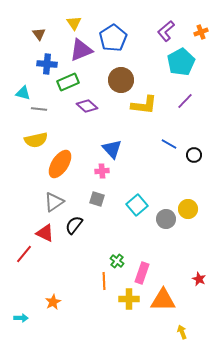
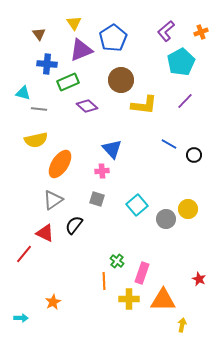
gray triangle: moved 1 px left, 2 px up
yellow arrow: moved 7 px up; rotated 32 degrees clockwise
